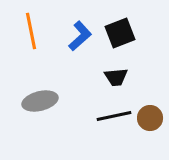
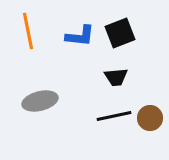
orange line: moved 3 px left
blue L-shape: rotated 48 degrees clockwise
